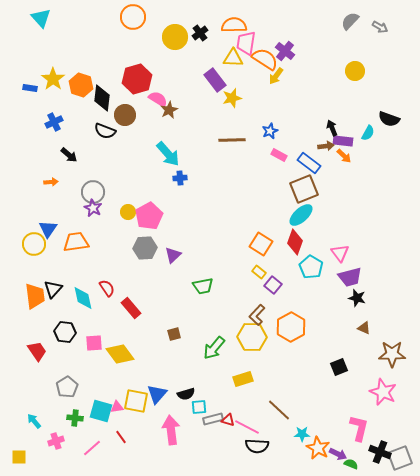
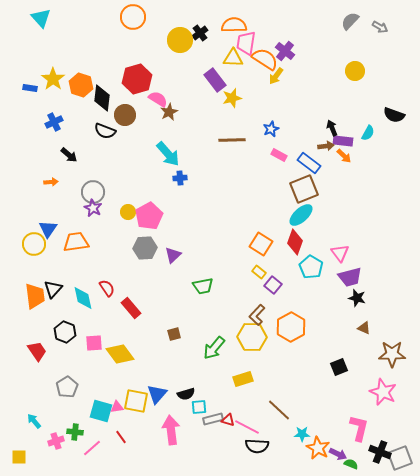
yellow circle at (175, 37): moved 5 px right, 3 px down
brown star at (169, 110): moved 2 px down
black semicircle at (389, 119): moved 5 px right, 4 px up
blue star at (270, 131): moved 1 px right, 2 px up
black hexagon at (65, 332): rotated 15 degrees clockwise
green cross at (75, 418): moved 14 px down
